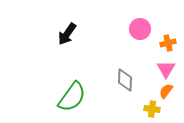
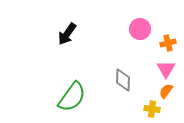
gray diamond: moved 2 px left
